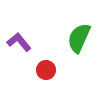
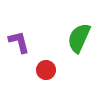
purple L-shape: rotated 25 degrees clockwise
